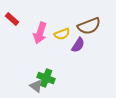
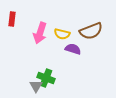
red rectangle: rotated 56 degrees clockwise
brown semicircle: moved 2 px right, 5 px down
yellow semicircle: rotated 35 degrees clockwise
purple semicircle: moved 5 px left, 4 px down; rotated 105 degrees counterclockwise
gray triangle: rotated 24 degrees clockwise
